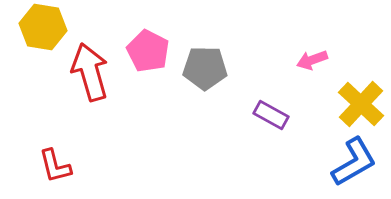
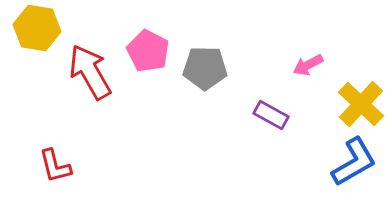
yellow hexagon: moved 6 px left, 1 px down
pink arrow: moved 4 px left, 5 px down; rotated 8 degrees counterclockwise
red arrow: rotated 14 degrees counterclockwise
